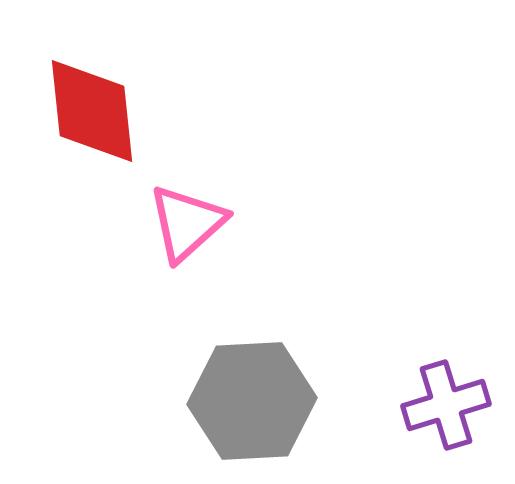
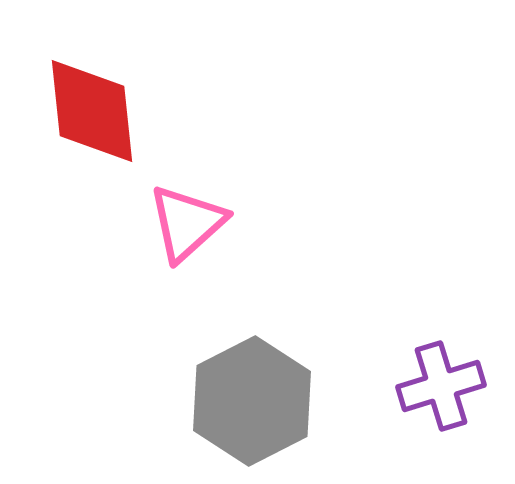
gray hexagon: rotated 24 degrees counterclockwise
purple cross: moved 5 px left, 19 px up
